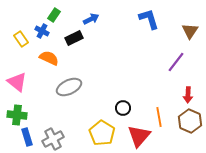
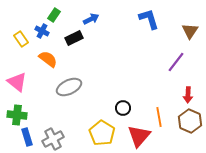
orange semicircle: moved 1 px left, 1 px down; rotated 12 degrees clockwise
